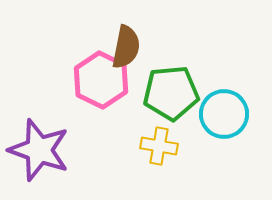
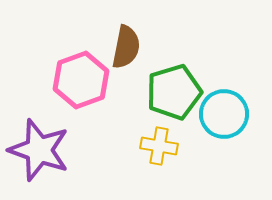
pink hexagon: moved 20 px left; rotated 14 degrees clockwise
green pentagon: moved 3 px right, 1 px up; rotated 12 degrees counterclockwise
